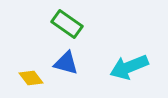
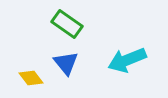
blue triangle: rotated 36 degrees clockwise
cyan arrow: moved 2 px left, 7 px up
